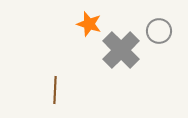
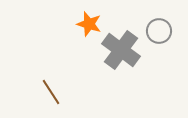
gray cross: rotated 9 degrees counterclockwise
brown line: moved 4 px left, 2 px down; rotated 36 degrees counterclockwise
